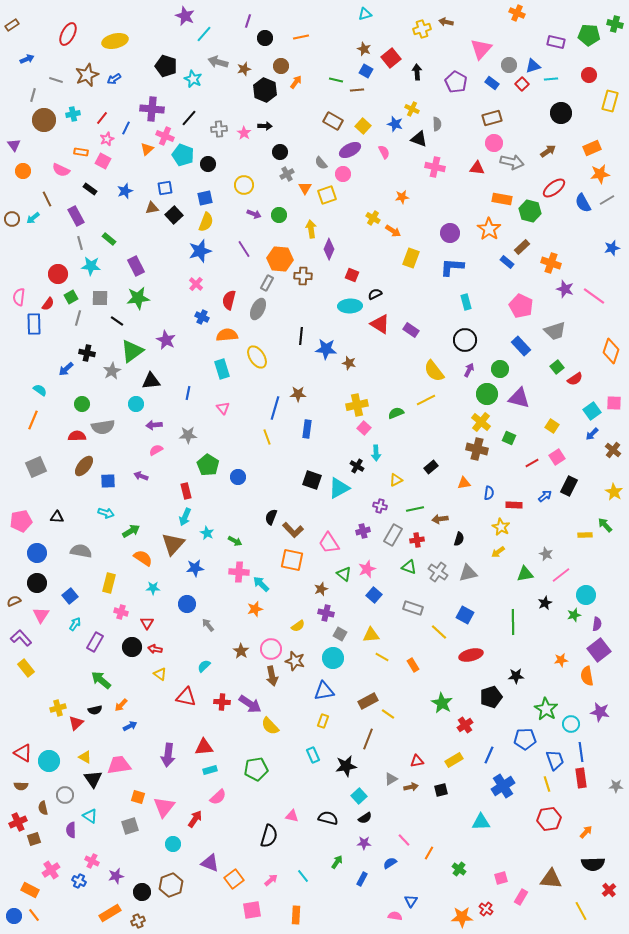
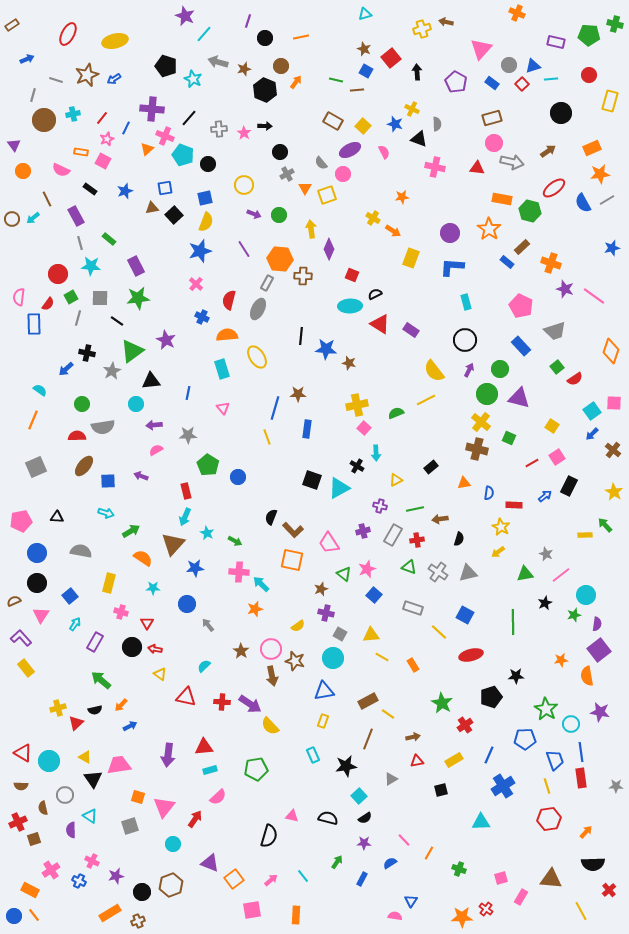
yellow line at (547, 784): moved 2 px down
brown arrow at (411, 787): moved 2 px right, 50 px up
green cross at (459, 869): rotated 16 degrees counterclockwise
